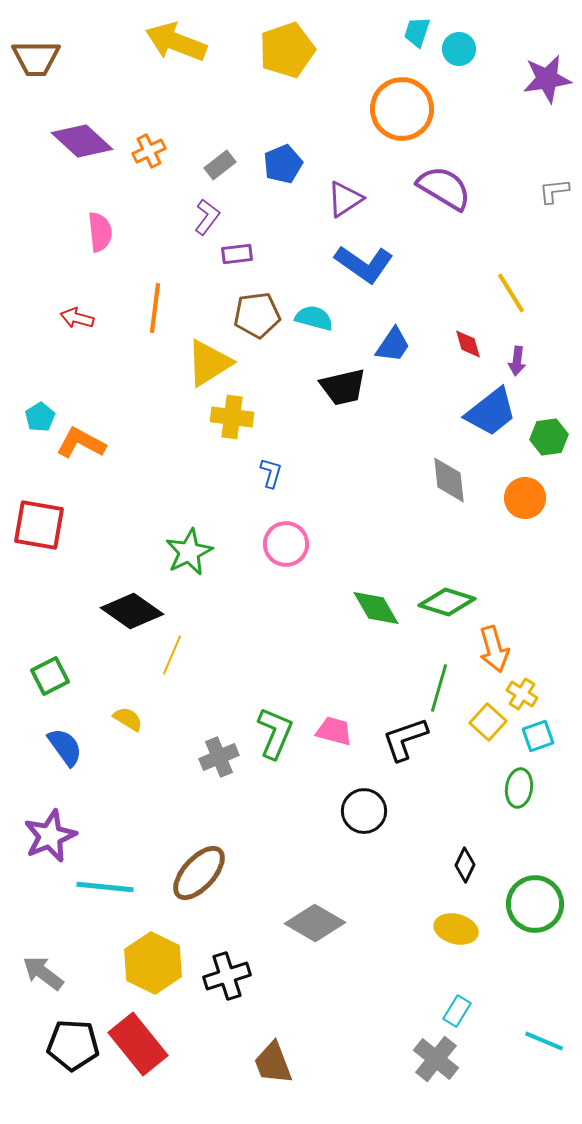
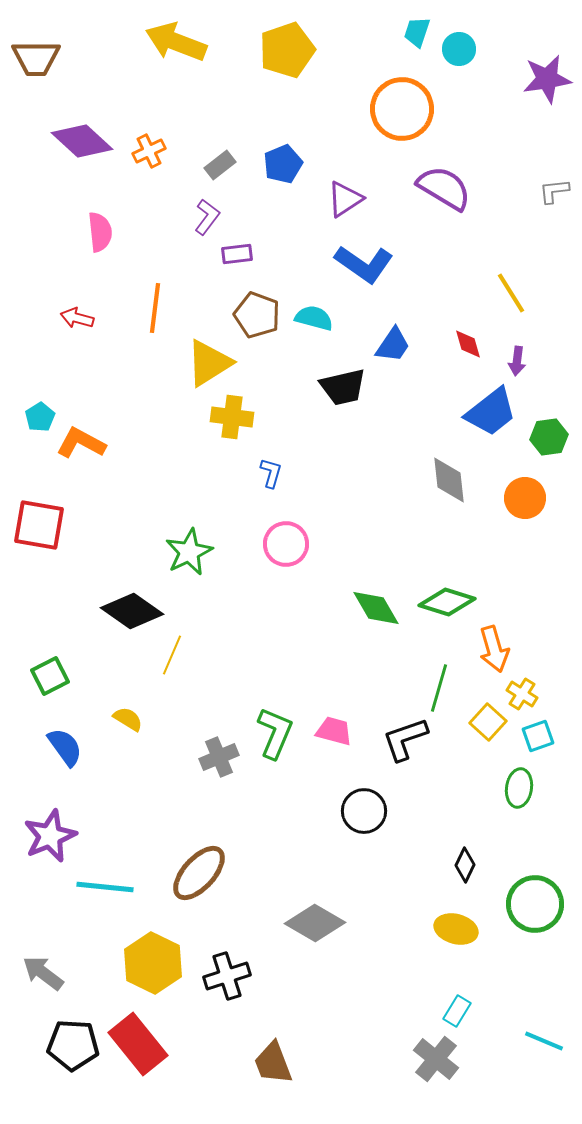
brown pentagon at (257, 315): rotated 27 degrees clockwise
